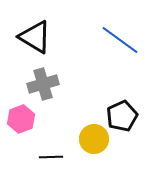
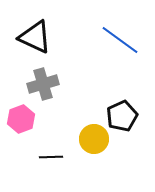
black triangle: rotated 6 degrees counterclockwise
